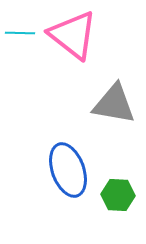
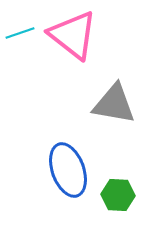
cyan line: rotated 20 degrees counterclockwise
